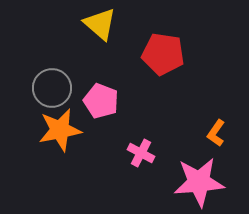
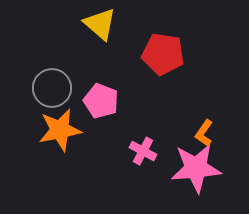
orange L-shape: moved 12 px left
pink cross: moved 2 px right, 2 px up
pink star: moved 3 px left, 14 px up
